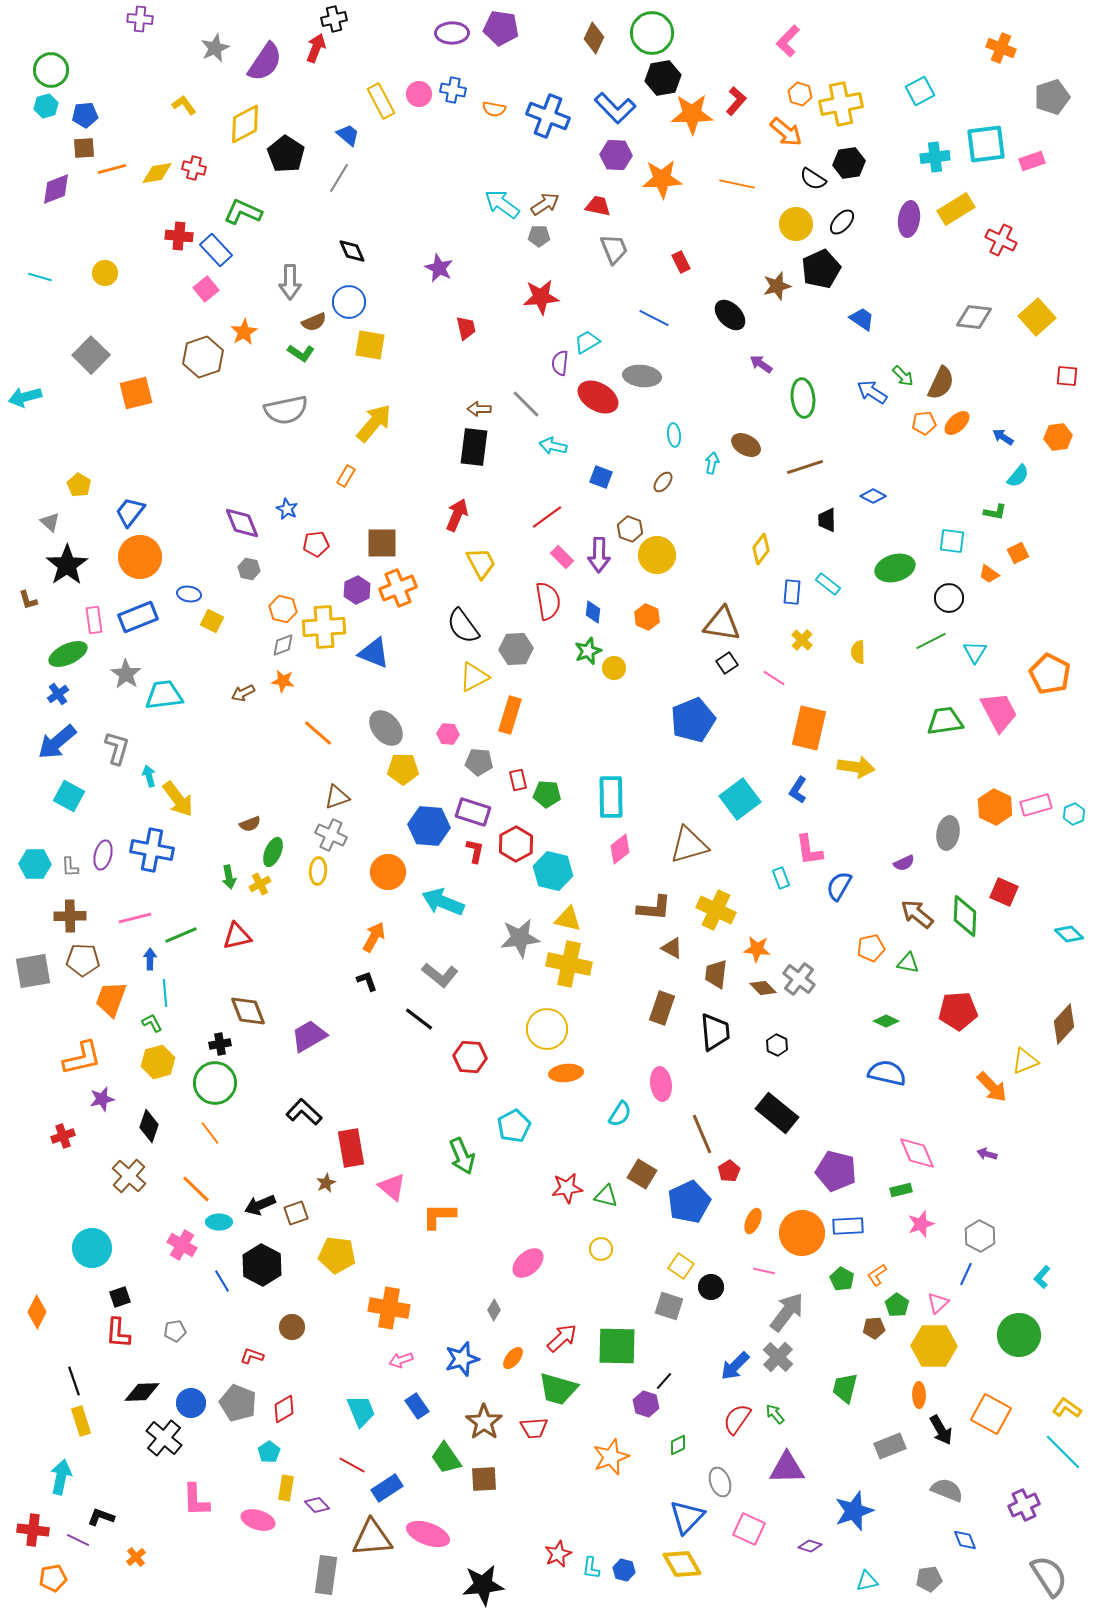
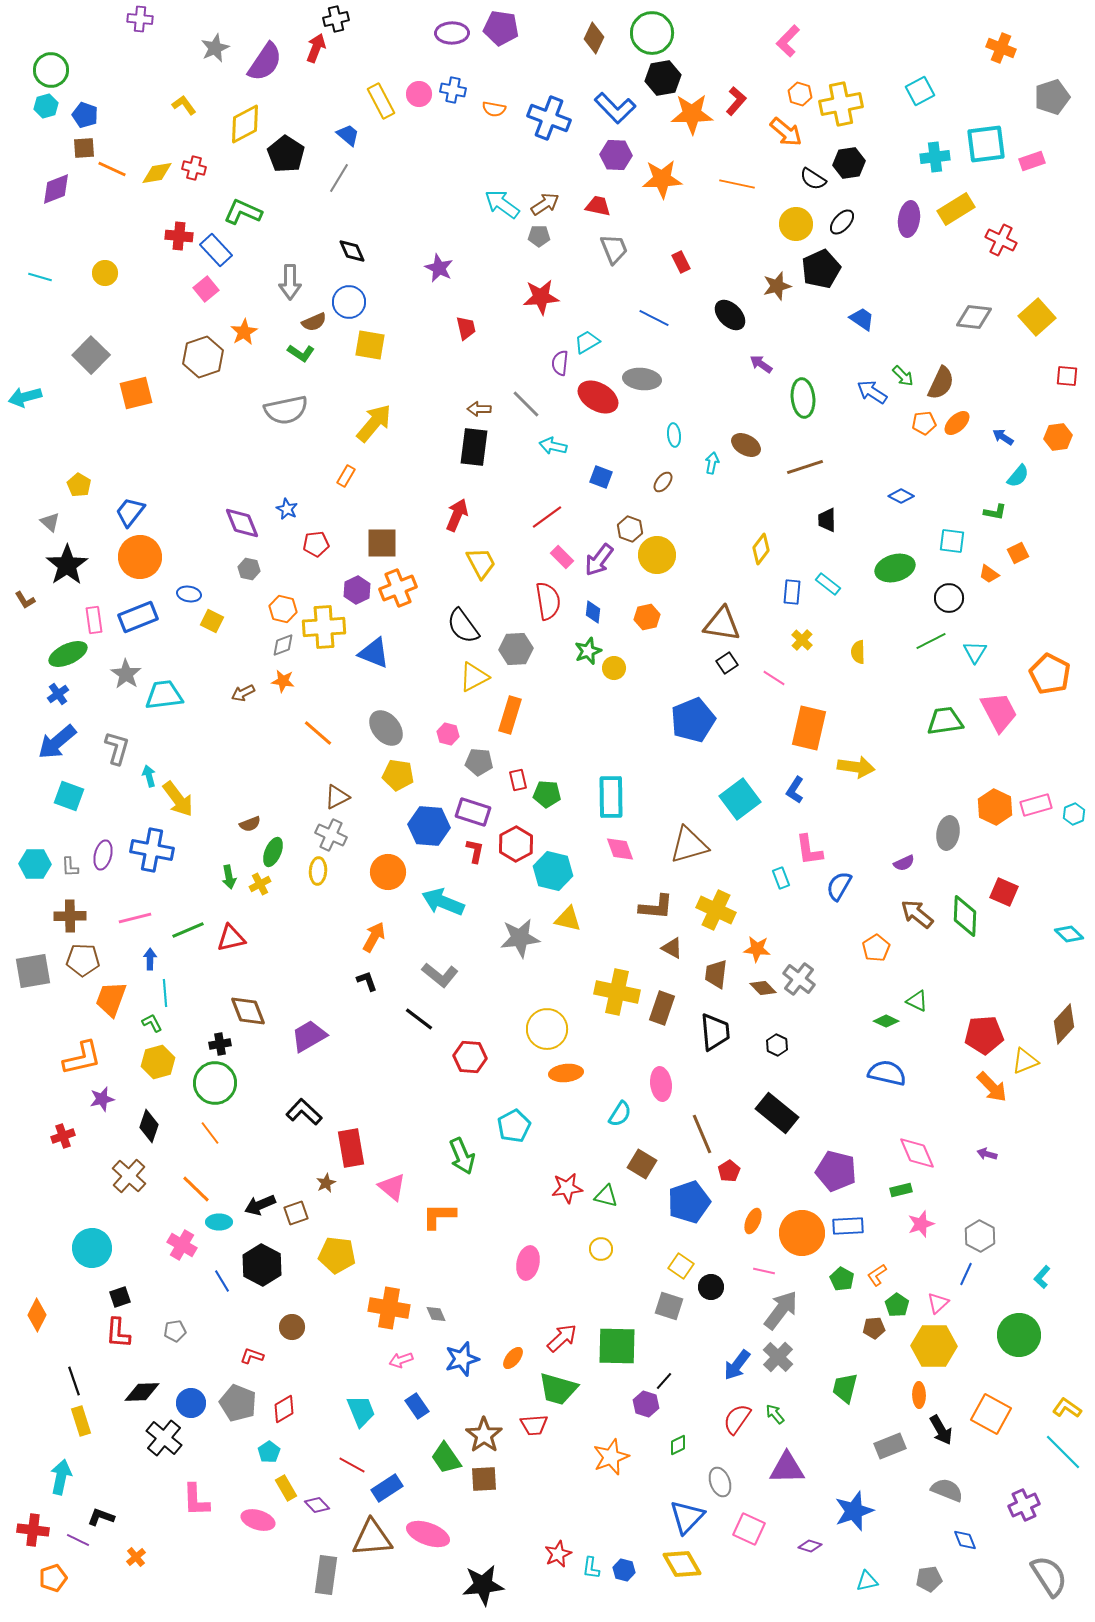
black cross at (334, 19): moved 2 px right
blue pentagon at (85, 115): rotated 25 degrees clockwise
blue cross at (548, 116): moved 1 px right, 2 px down
orange line at (112, 169): rotated 40 degrees clockwise
gray ellipse at (642, 376): moved 3 px down
blue diamond at (873, 496): moved 28 px right
purple arrow at (599, 555): moved 5 px down; rotated 36 degrees clockwise
brown L-shape at (28, 600): moved 3 px left; rotated 15 degrees counterclockwise
orange hexagon at (647, 617): rotated 25 degrees clockwise
pink hexagon at (448, 734): rotated 10 degrees clockwise
yellow pentagon at (403, 769): moved 5 px left, 6 px down; rotated 8 degrees clockwise
blue L-shape at (798, 790): moved 3 px left
cyan square at (69, 796): rotated 8 degrees counterclockwise
brown triangle at (337, 797): rotated 8 degrees counterclockwise
pink diamond at (620, 849): rotated 72 degrees counterclockwise
brown L-shape at (654, 908): moved 2 px right, 1 px up
green line at (181, 935): moved 7 px right, 5 px up
red triangle at (237, 936): moved 6 px left, 2 px down
orange pentagon at (871, 948): moved 5 px right; rotated 20 degrees counterclockwise
green triangle at (908, 963): moved 9 px right, 38 px down; rotated 15 degrees clockwise
yellow cross at (569, 964): moved 48 px right, 28 px down
red pentagon at (958, 1011): moved 26 px right, 24 px down
brown square at (642, 1174): moved 10 px up
blue pentagon at (689, 1202): rotated 6 degrees clockwise
pink ellipse at (528, 1263): rotated 36 degrees counterclockwise
gray diamond at (494, 1310): moved 58 px left, 4 px down; rotated 55 degrees counterclockwise
orange diamond at (37, 1312): moved 3 px down
gray arrow at (787, 1312): moved 6 px left, 2 px up
blue arrow at (735, 1366): moved 2 px right, 1 px up; rotated 8 degrees counterclockwise
brown star at (484, 1422): moved 13 px down
red trapezoid at (534, 1428): moved 3 px up
yellow rectangle at (286, 1488): rotated 40 degrees counterclockwise
orange pentagon at (53, 1578): rotated 8 degrees counterclockwise
